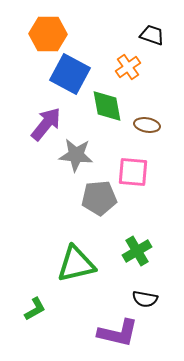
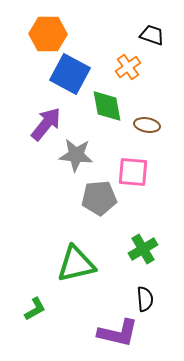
green cross: moved 6 px right, 2 px up
black semicircle: rotated 105 degrees counterclockwise
